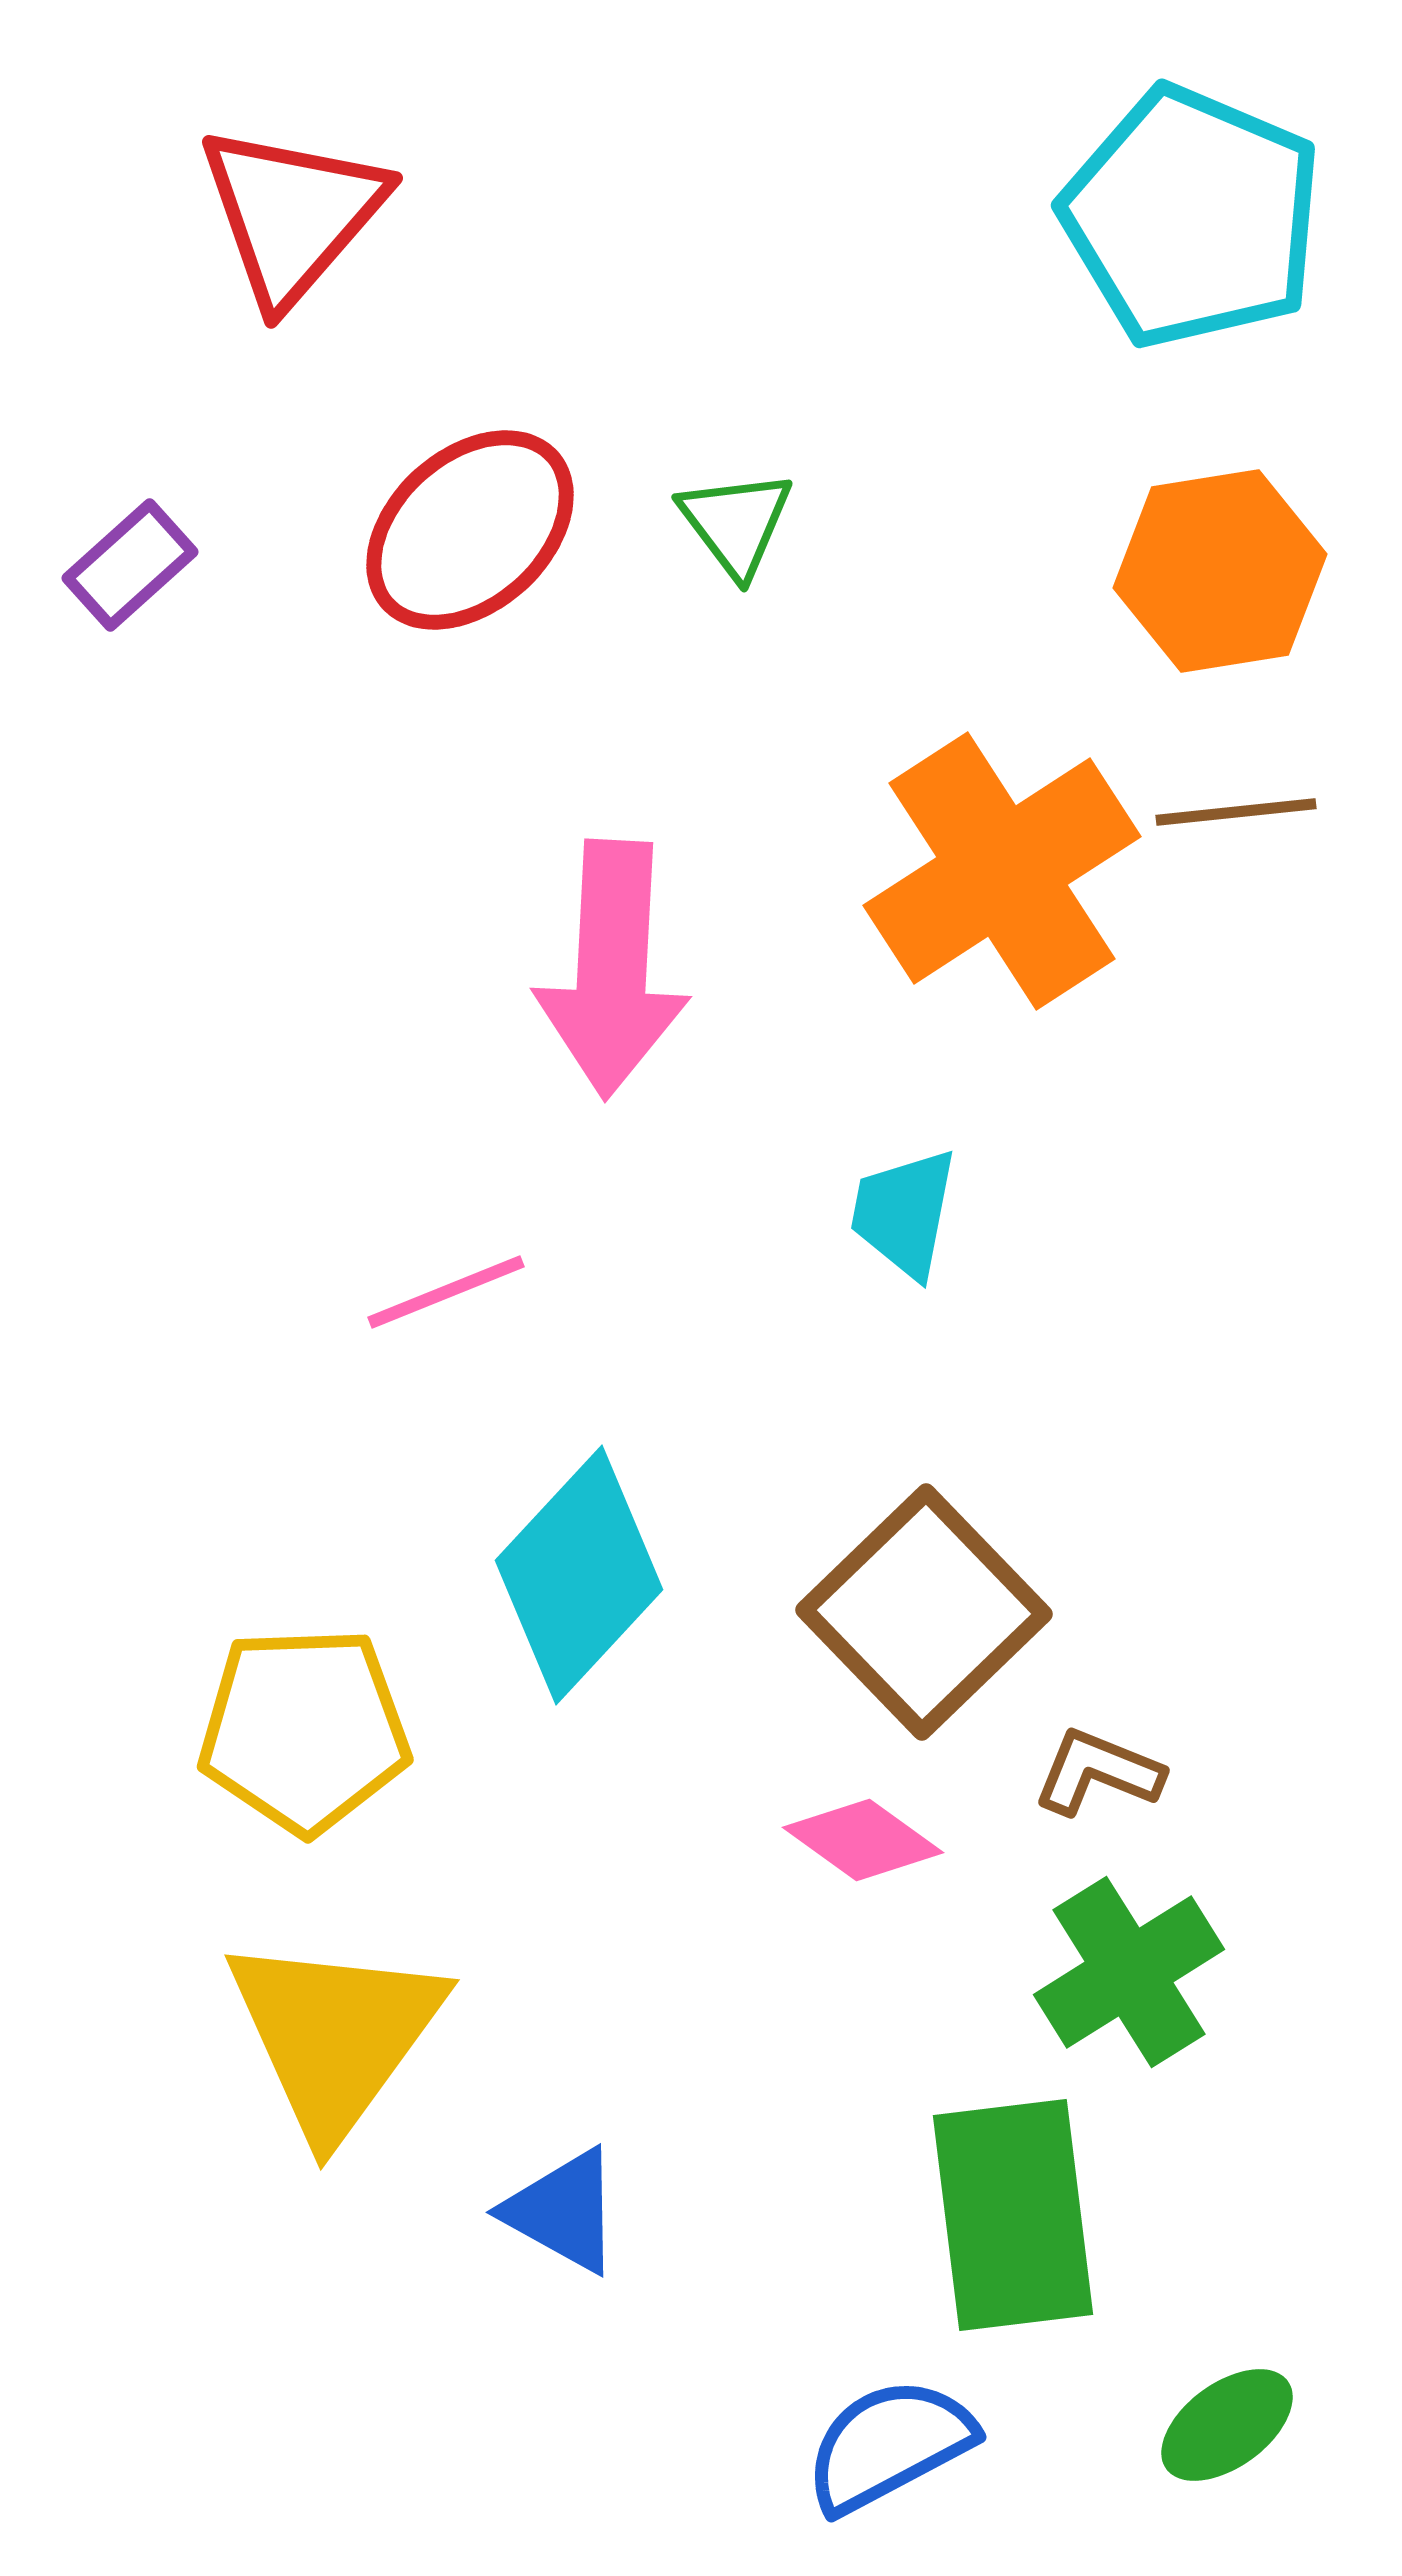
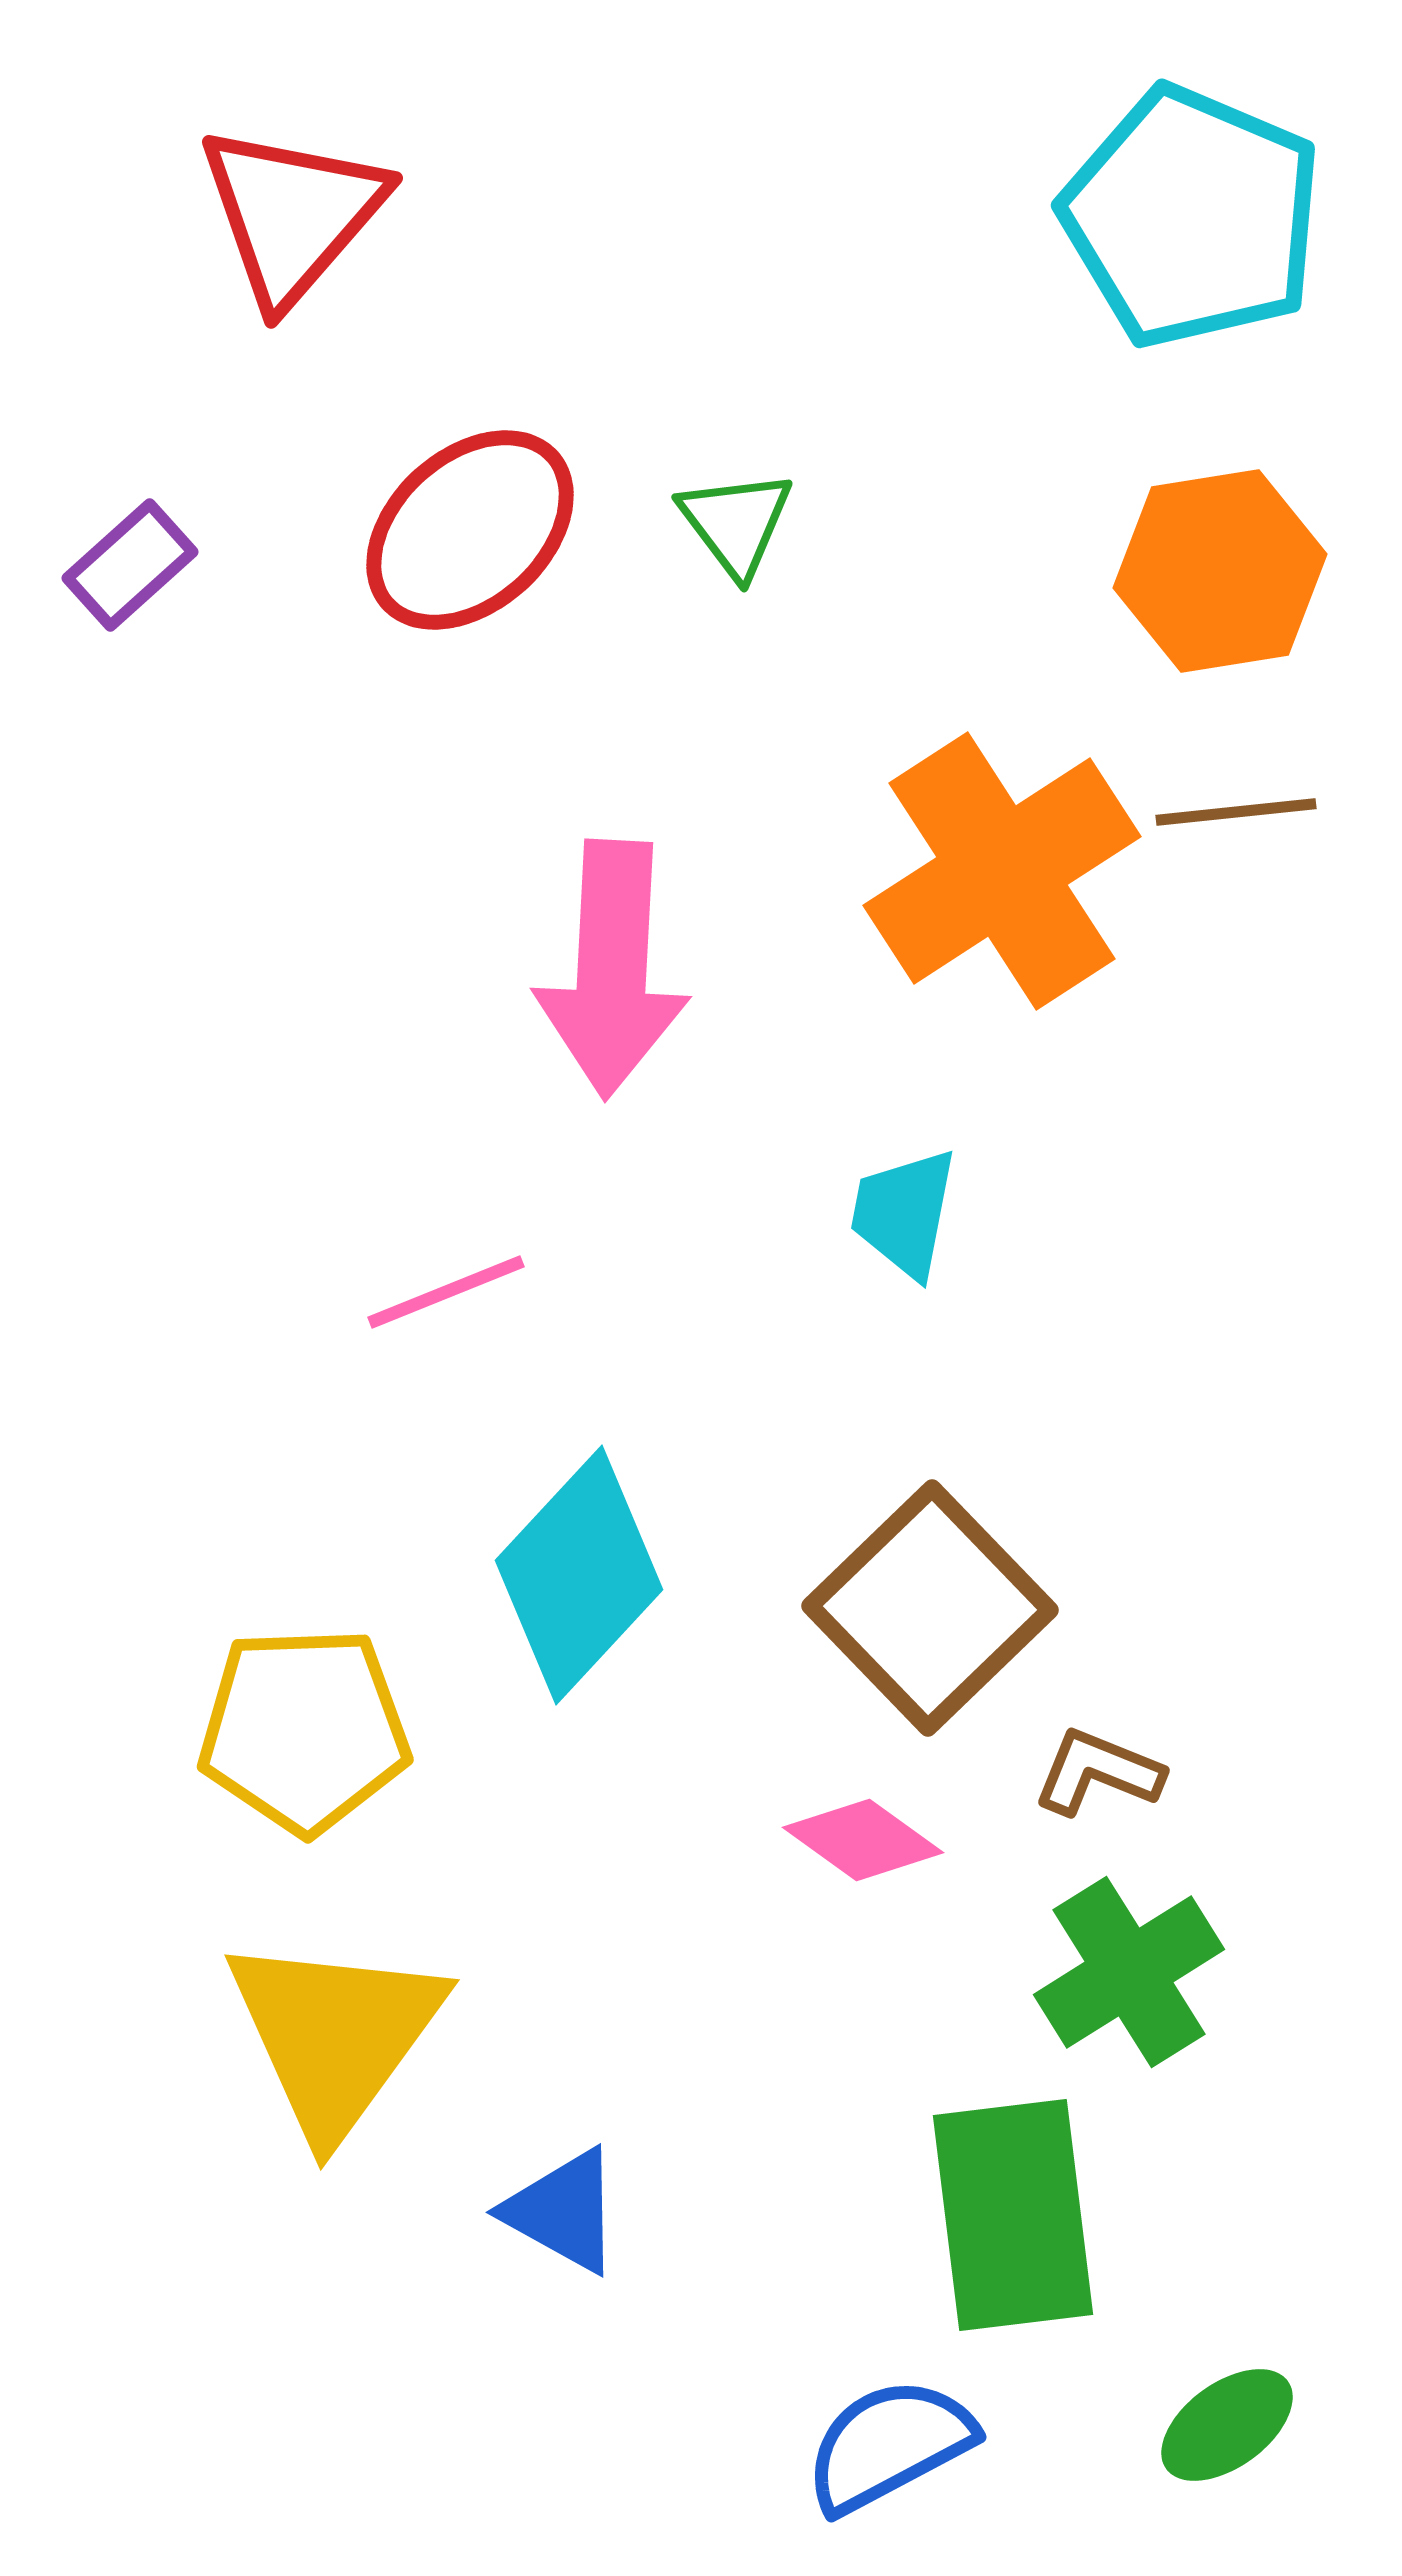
brown square: moved 6 px right, 4 px up
